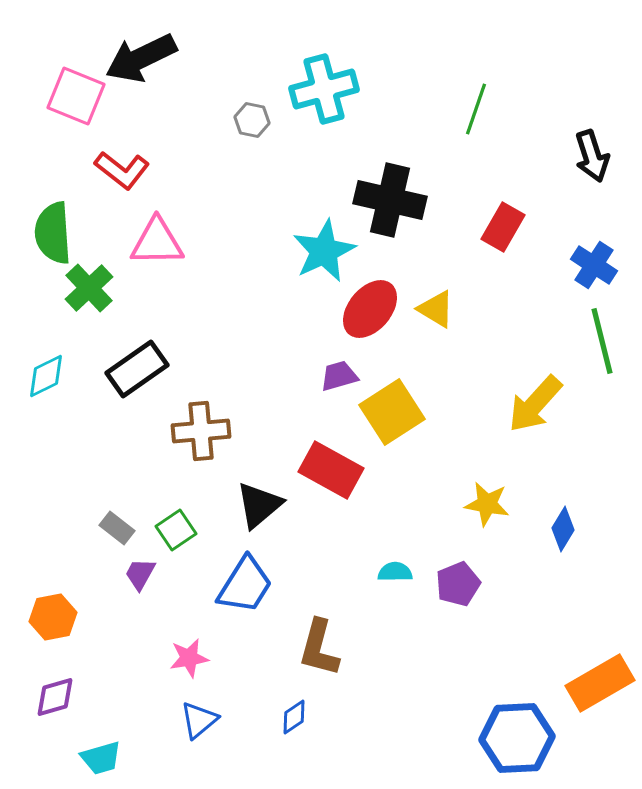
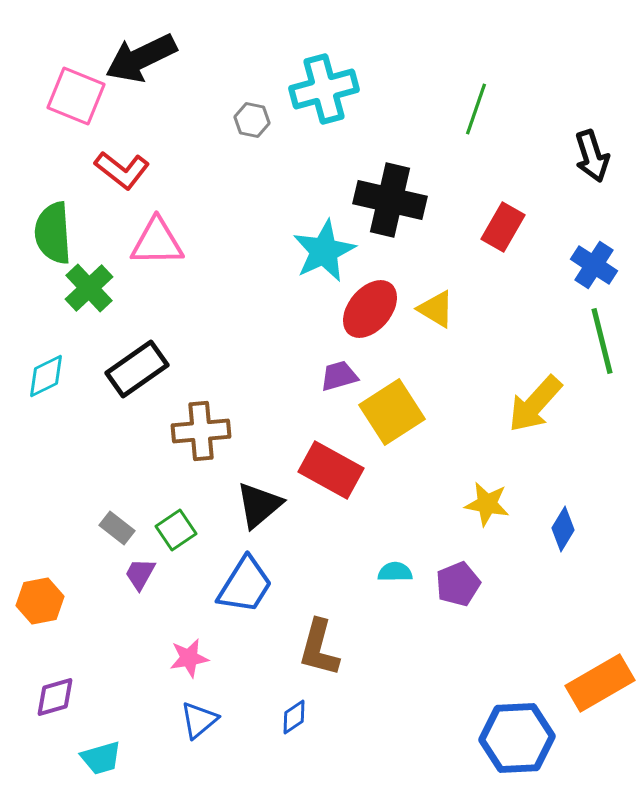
orange hexagon at (53, 617): moved 13 px left, 16 px up
